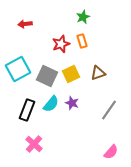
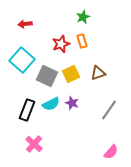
cyan square: moved 4 px right, 9 px up; rotated 20 degrees counterclockwise
cyan semicircle: rotated 24 degrees clockwise
